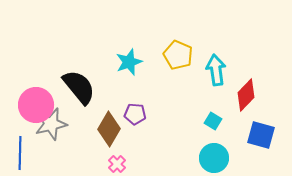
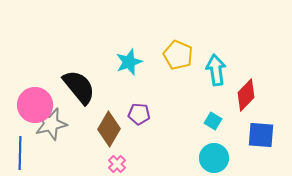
pink circle: moved 1 px left
purple pentagon: moved 4 px right
blue square: rotated 12 degrees counterclockwise
